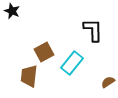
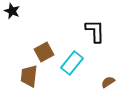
black L-shape: moved 2 px right, 1 px down
